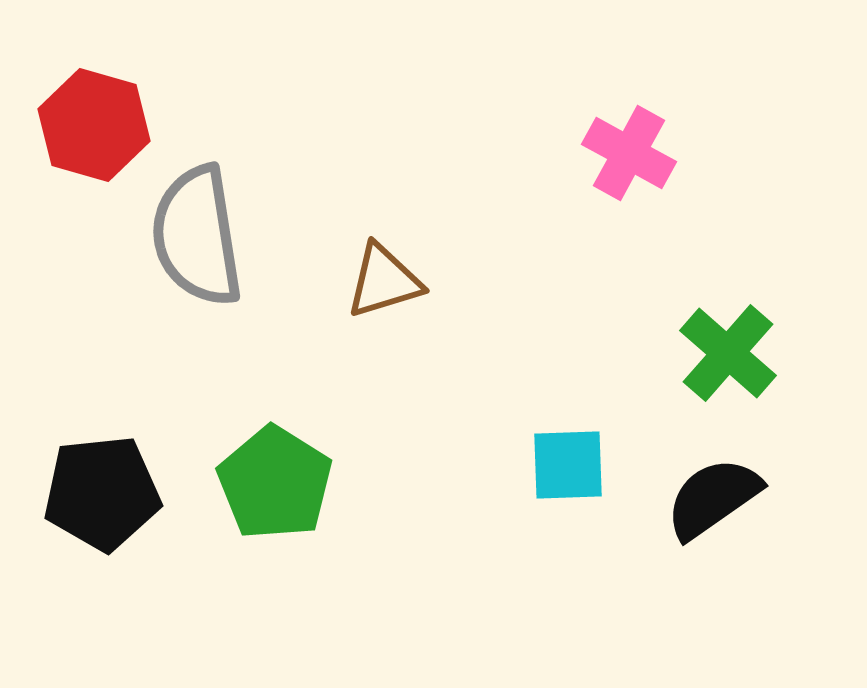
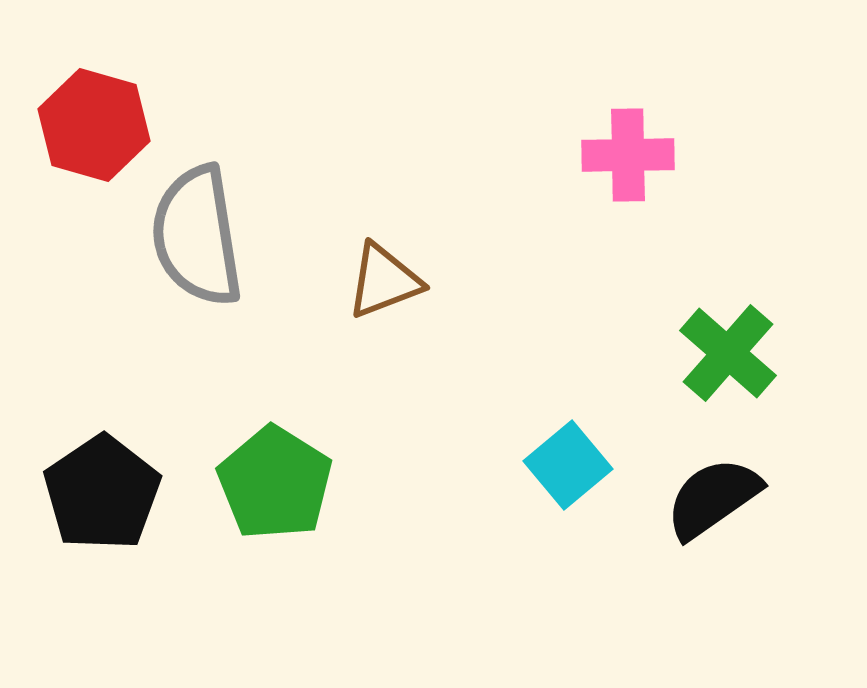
pink cross: moved 1 px left, 2 px down; rotated 30 degrees counterclockwise
brown triangle: rotated 4 degrees counterclockwise
cyan square: rotated 38 degrees counterclockwise
black pentagon: rotated 28 degrees counterclockwise
